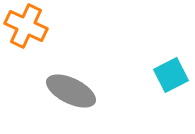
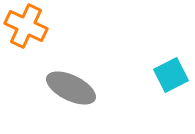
gray ellipse: moved 3 px up
